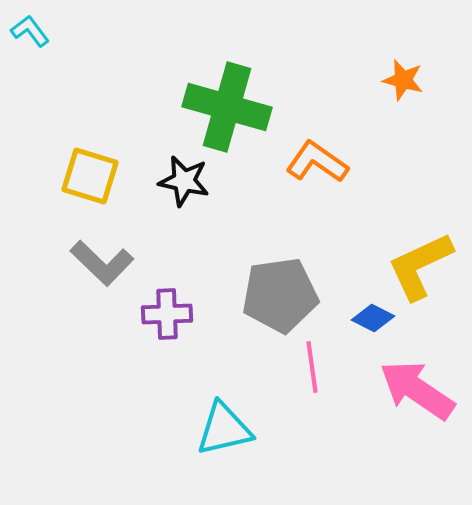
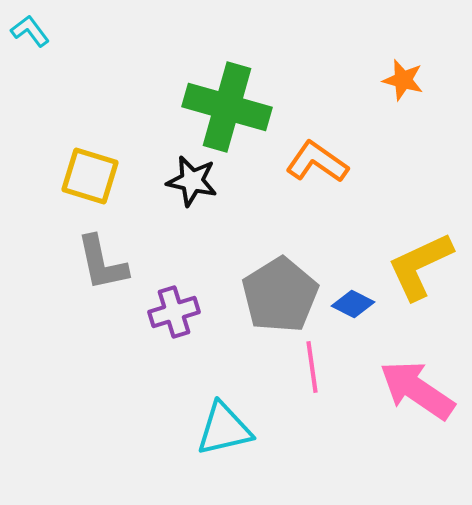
black star: moved 8 px right
gray L-shape: rotated 34 degrees clockwise
gray pentagon: rotated 24 degrees counterclockwise
purple cross: moved 7 px right, 2 px up; rotated 15 degrees counterclockwise
blue diamond: moved 20 px left, 14 px up
